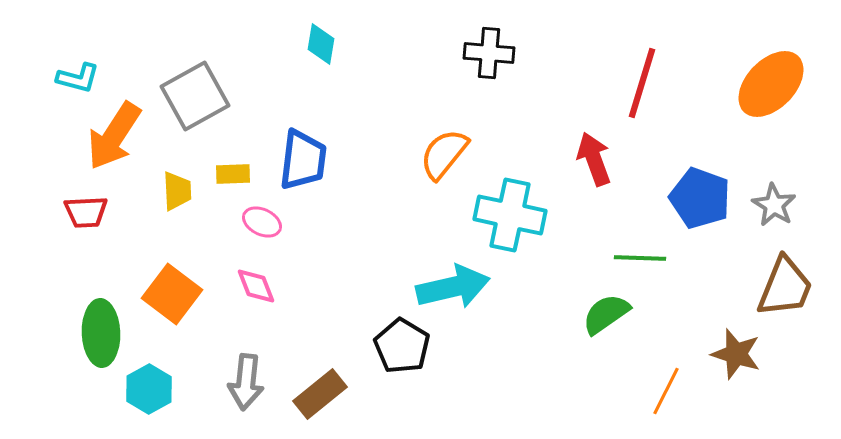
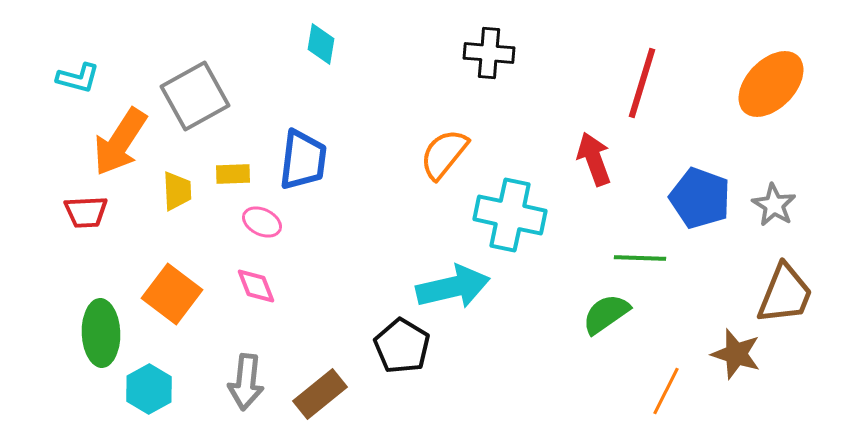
orange arrow: moved 6 px right, 6 px down
brown trapezoid: moved 7 px down
